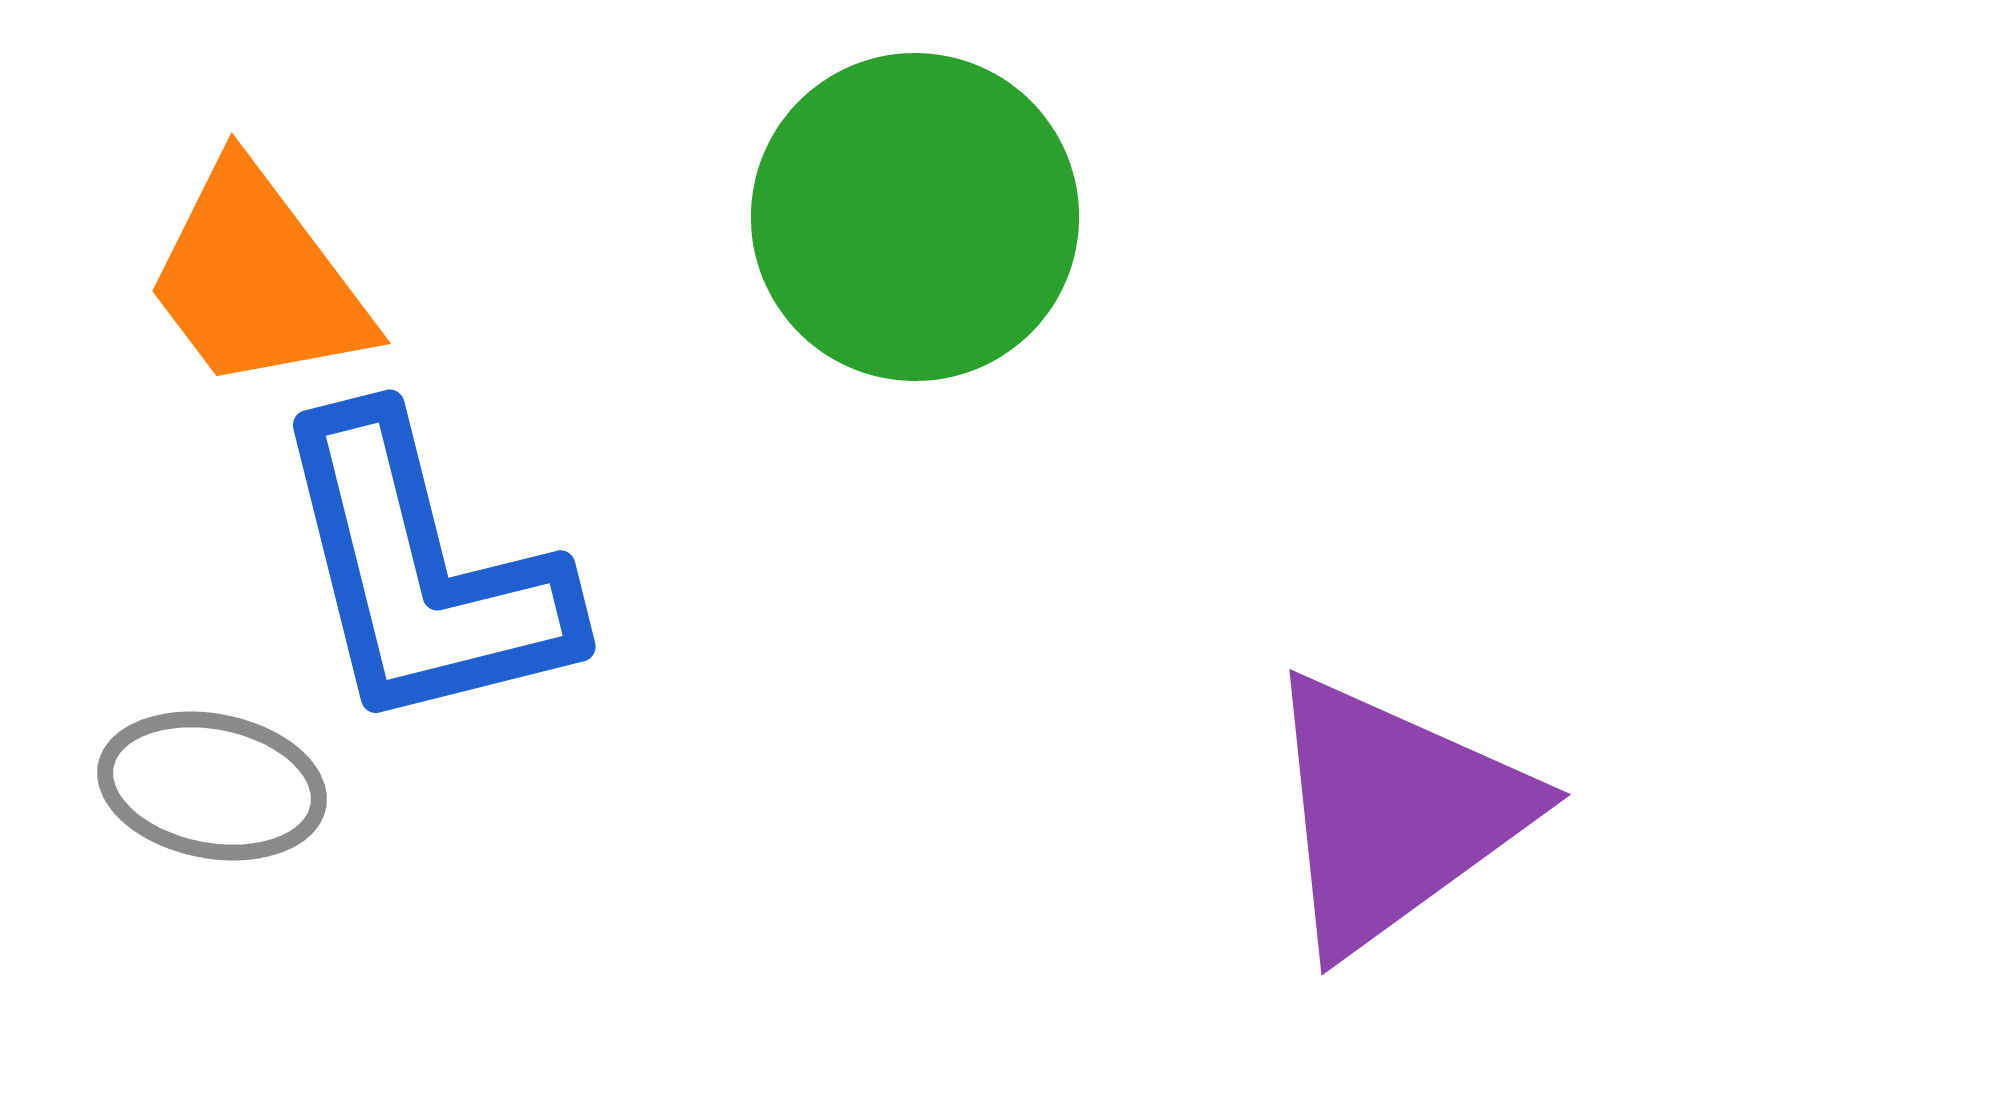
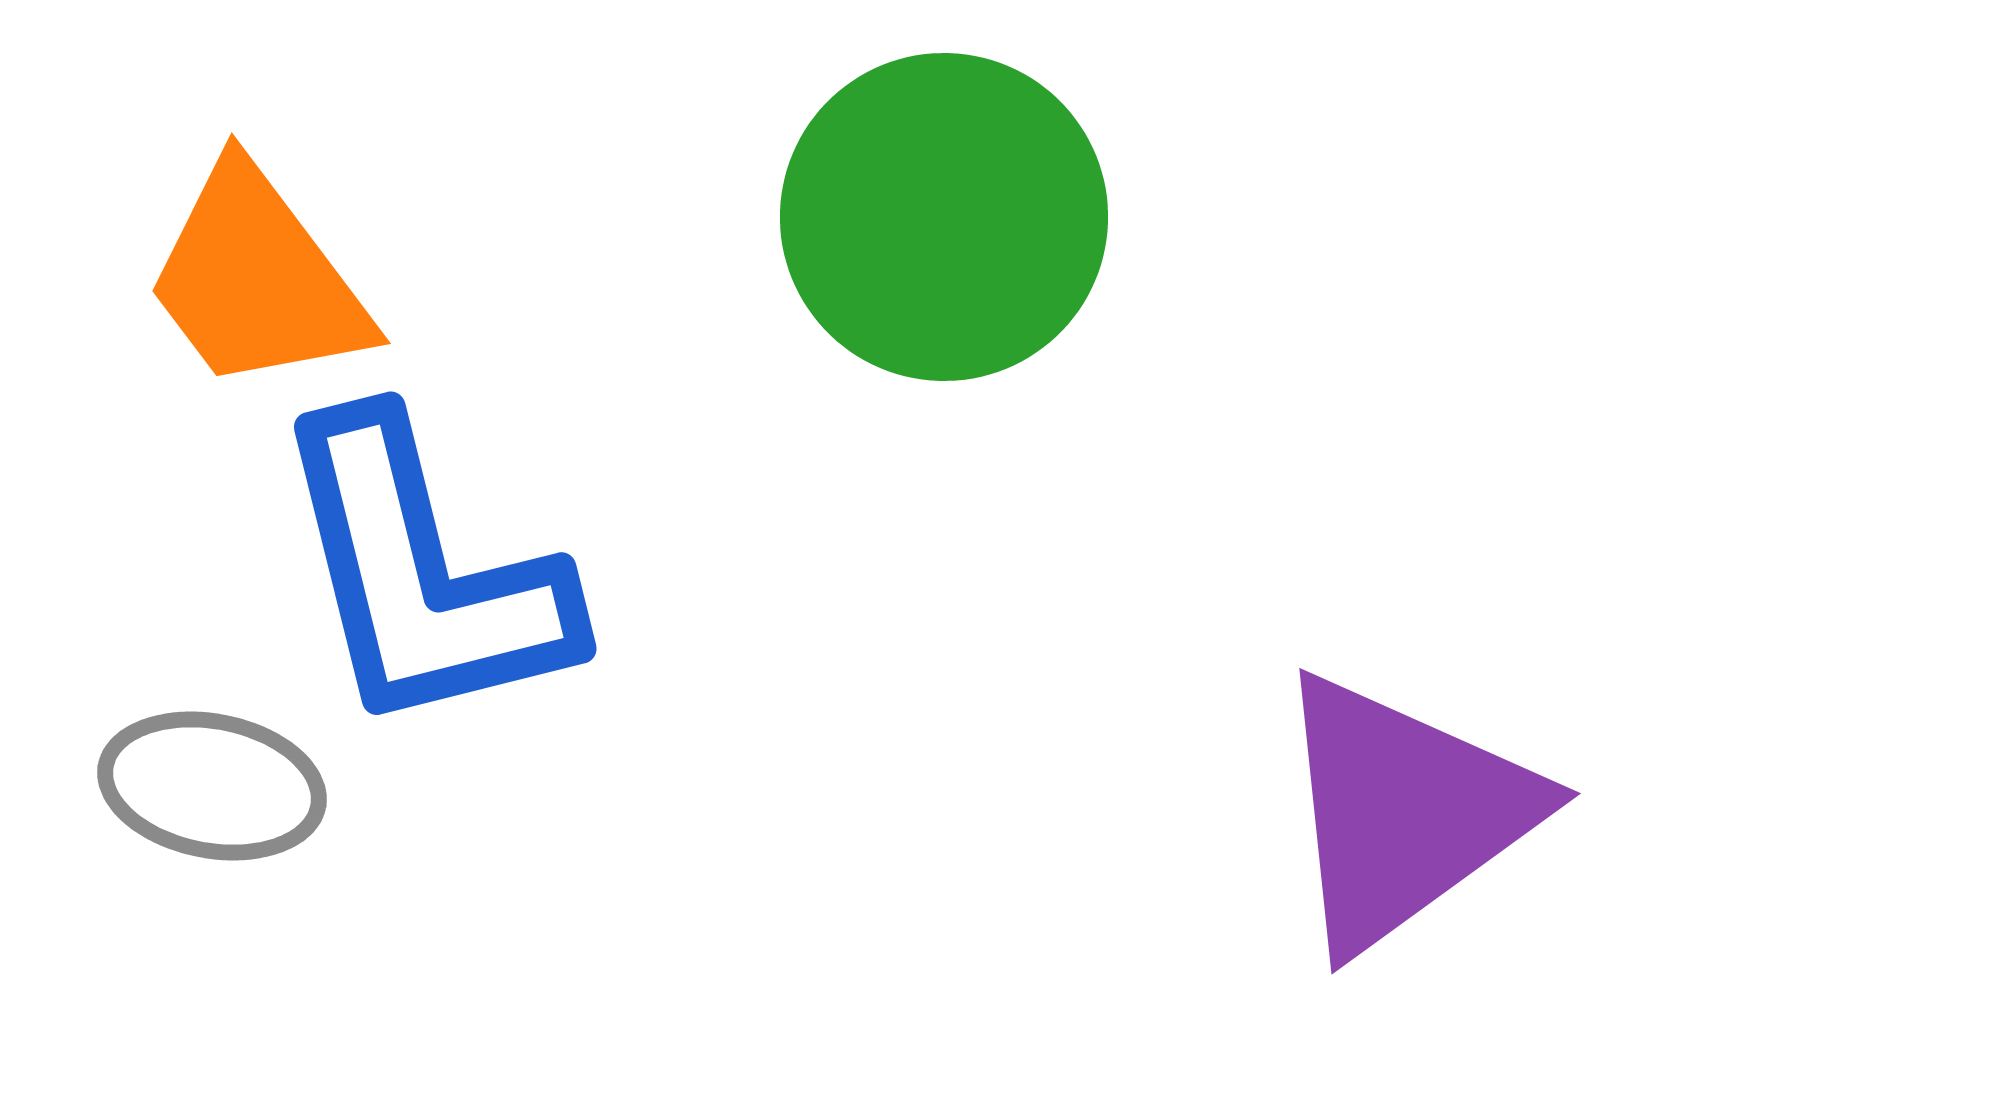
green circle: moved 29 px right
blue L-shape: moved 1 px right, 2 px down
purple triangle: moved 10 px right, 1 px up
